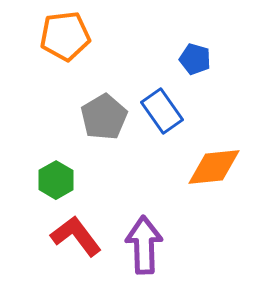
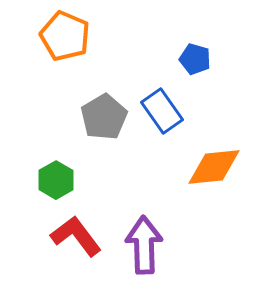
orange pentagon: rotated 30 degrees clockwise
